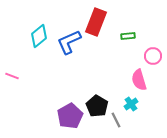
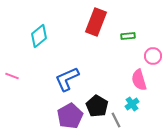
blue L-shape: moved 2 px left, 37 px down
cyan cross: moved 1 px right
